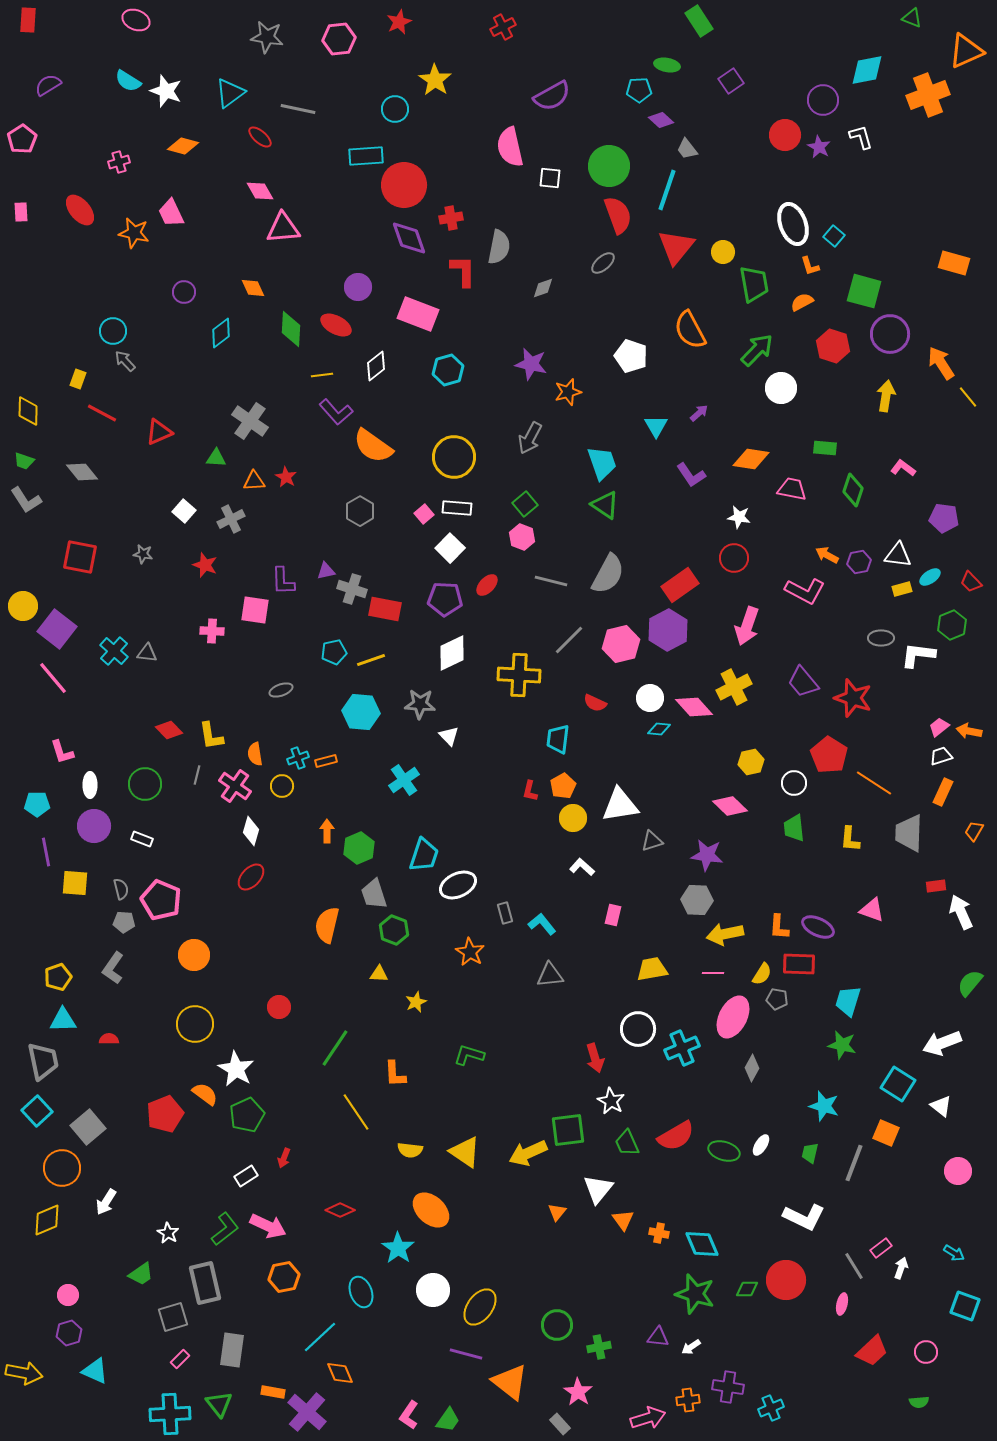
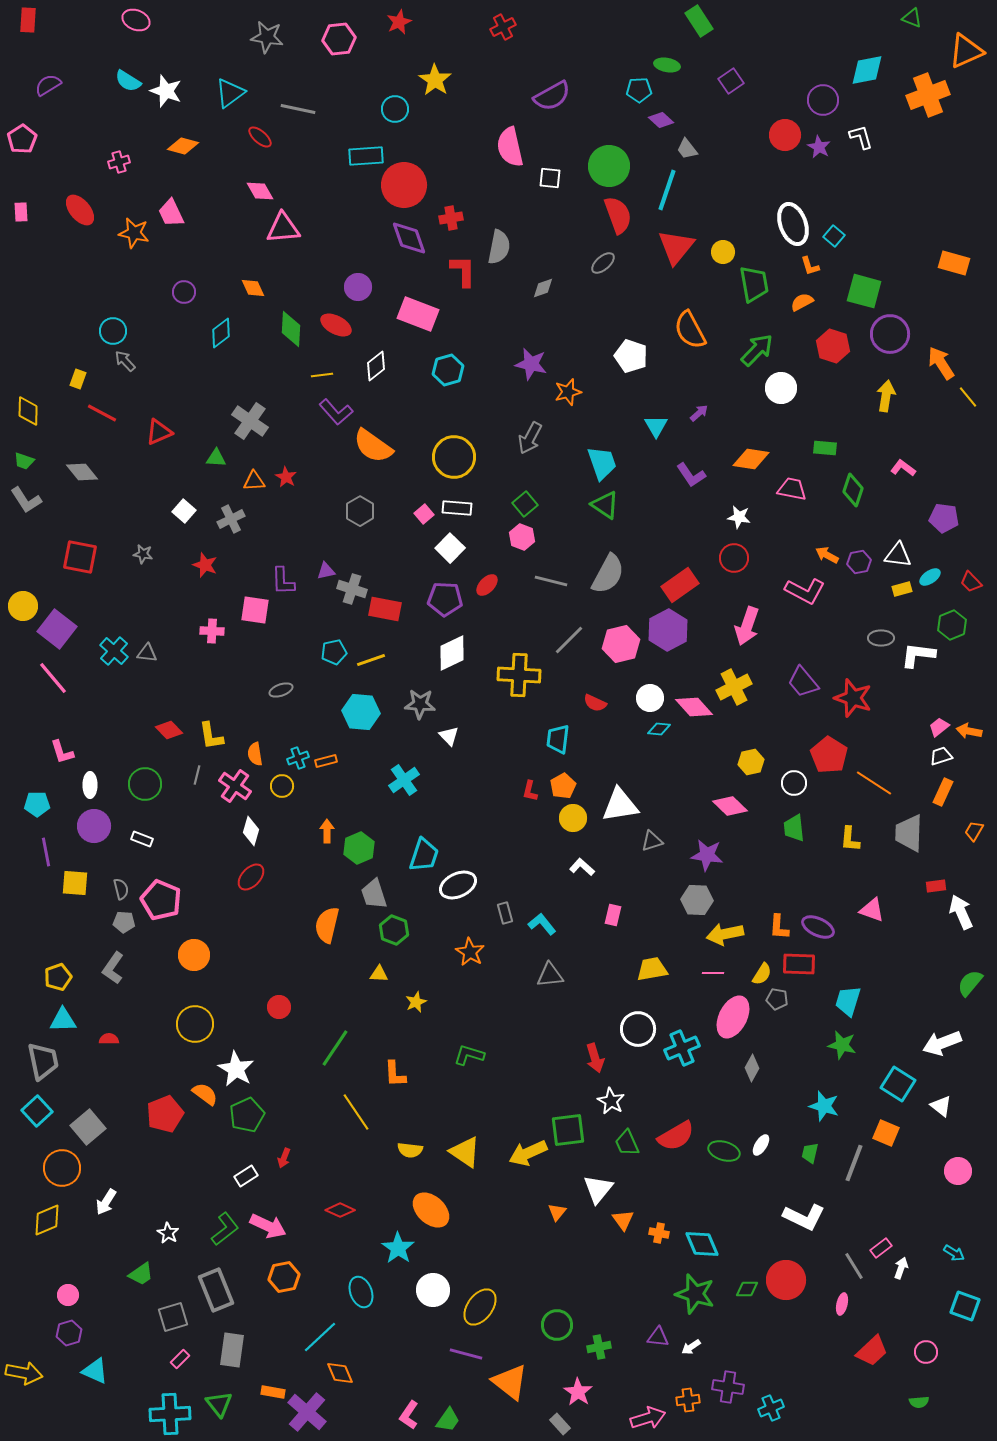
gray rectangle at (205, 1283): moved 11 px right, 7 px down; rotated 9 degrees counterclockwise
